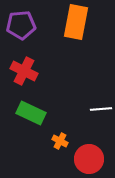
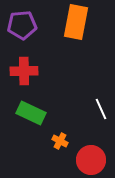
purple pentagon: moved 1 px right
red cross: rotated 28 degrees counterclockwise
white line: rotated 70 degrees clockwise
red circle: moved 2 px right, 1 px down
